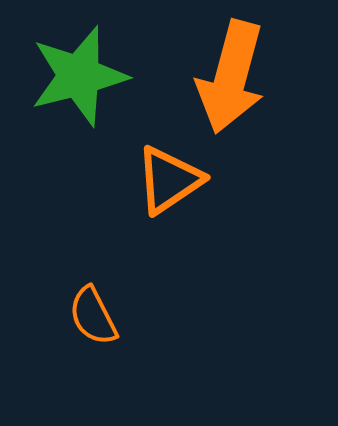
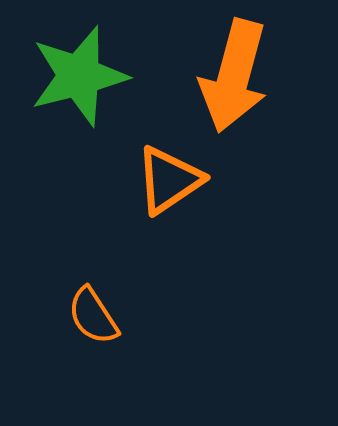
orange arrow: moved 3 px right, 1 px up
orange semicircle: rotated 6 degrees counterclockwise
